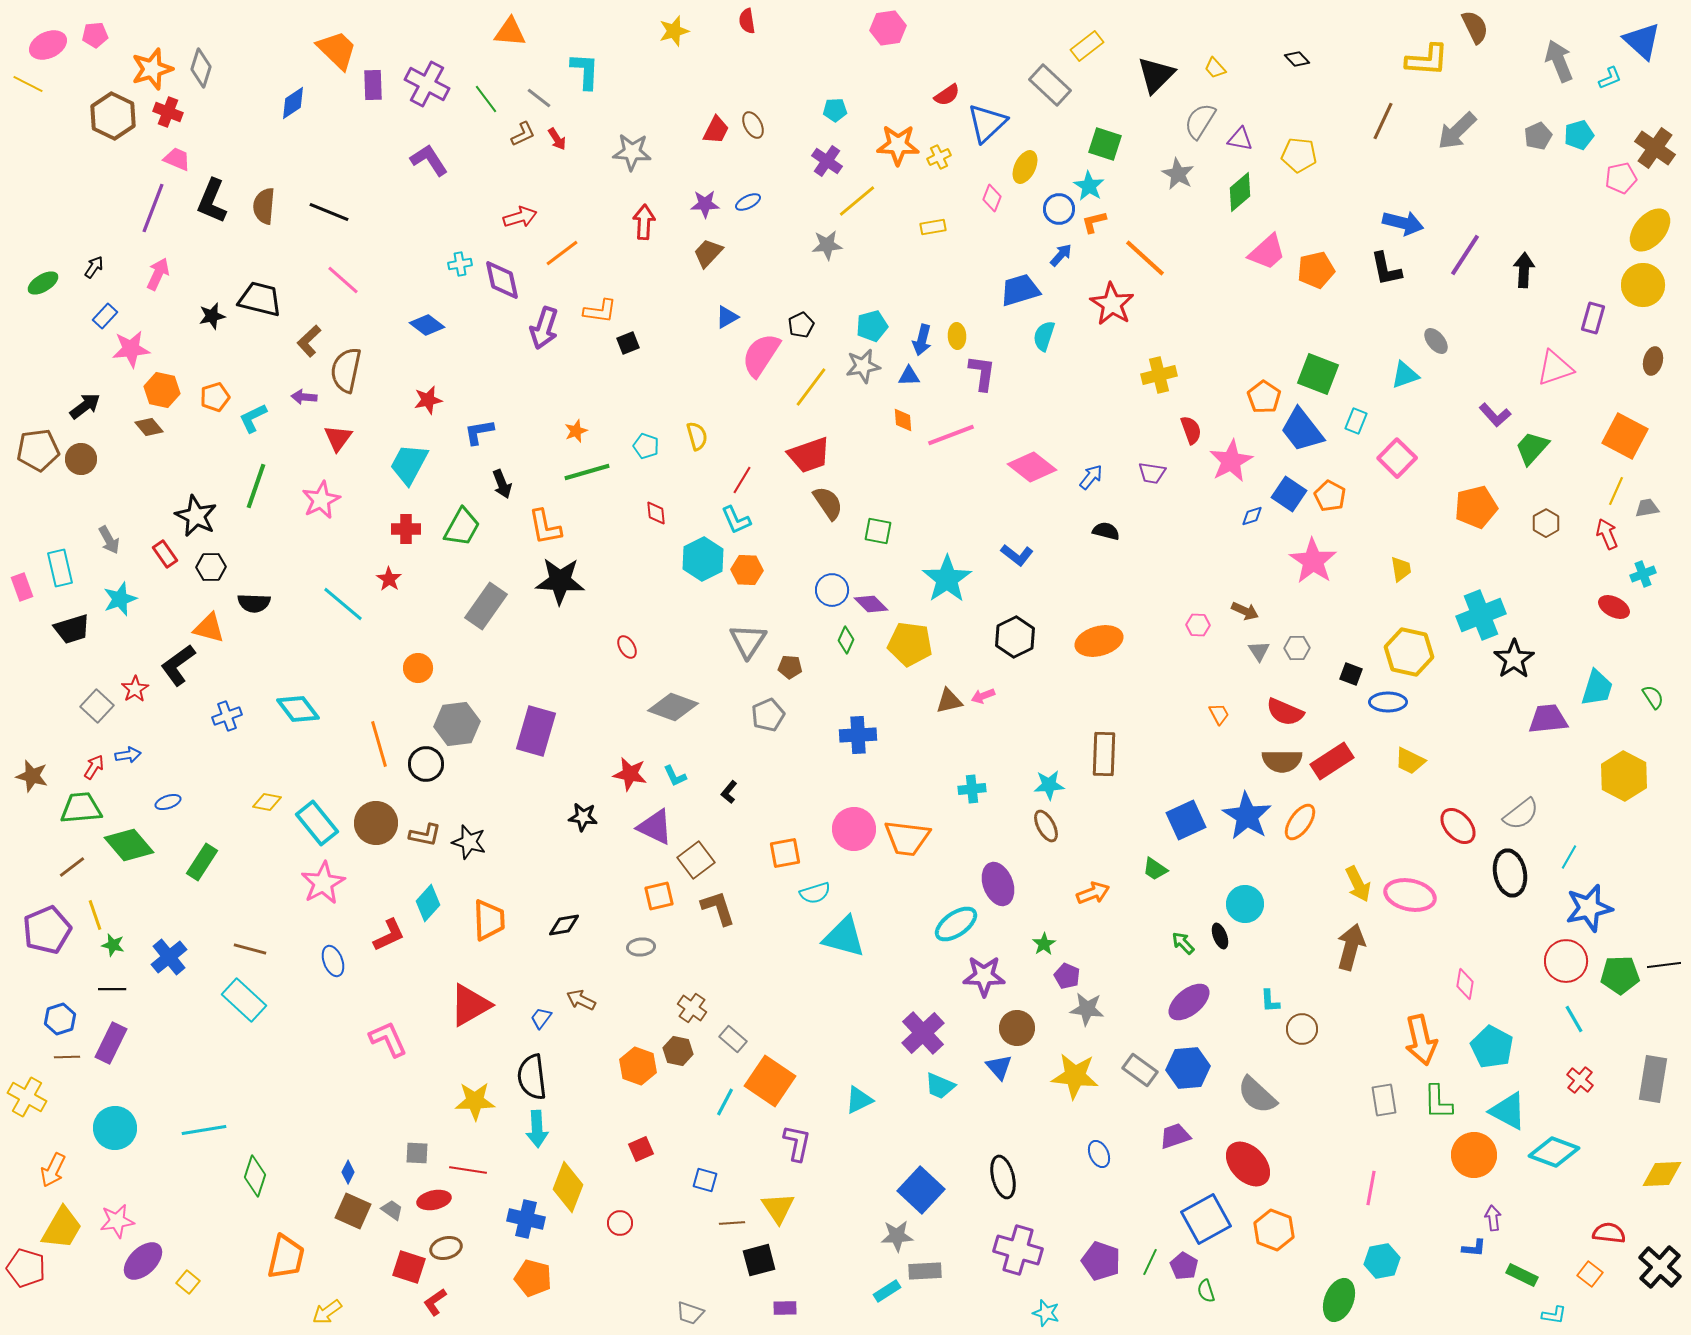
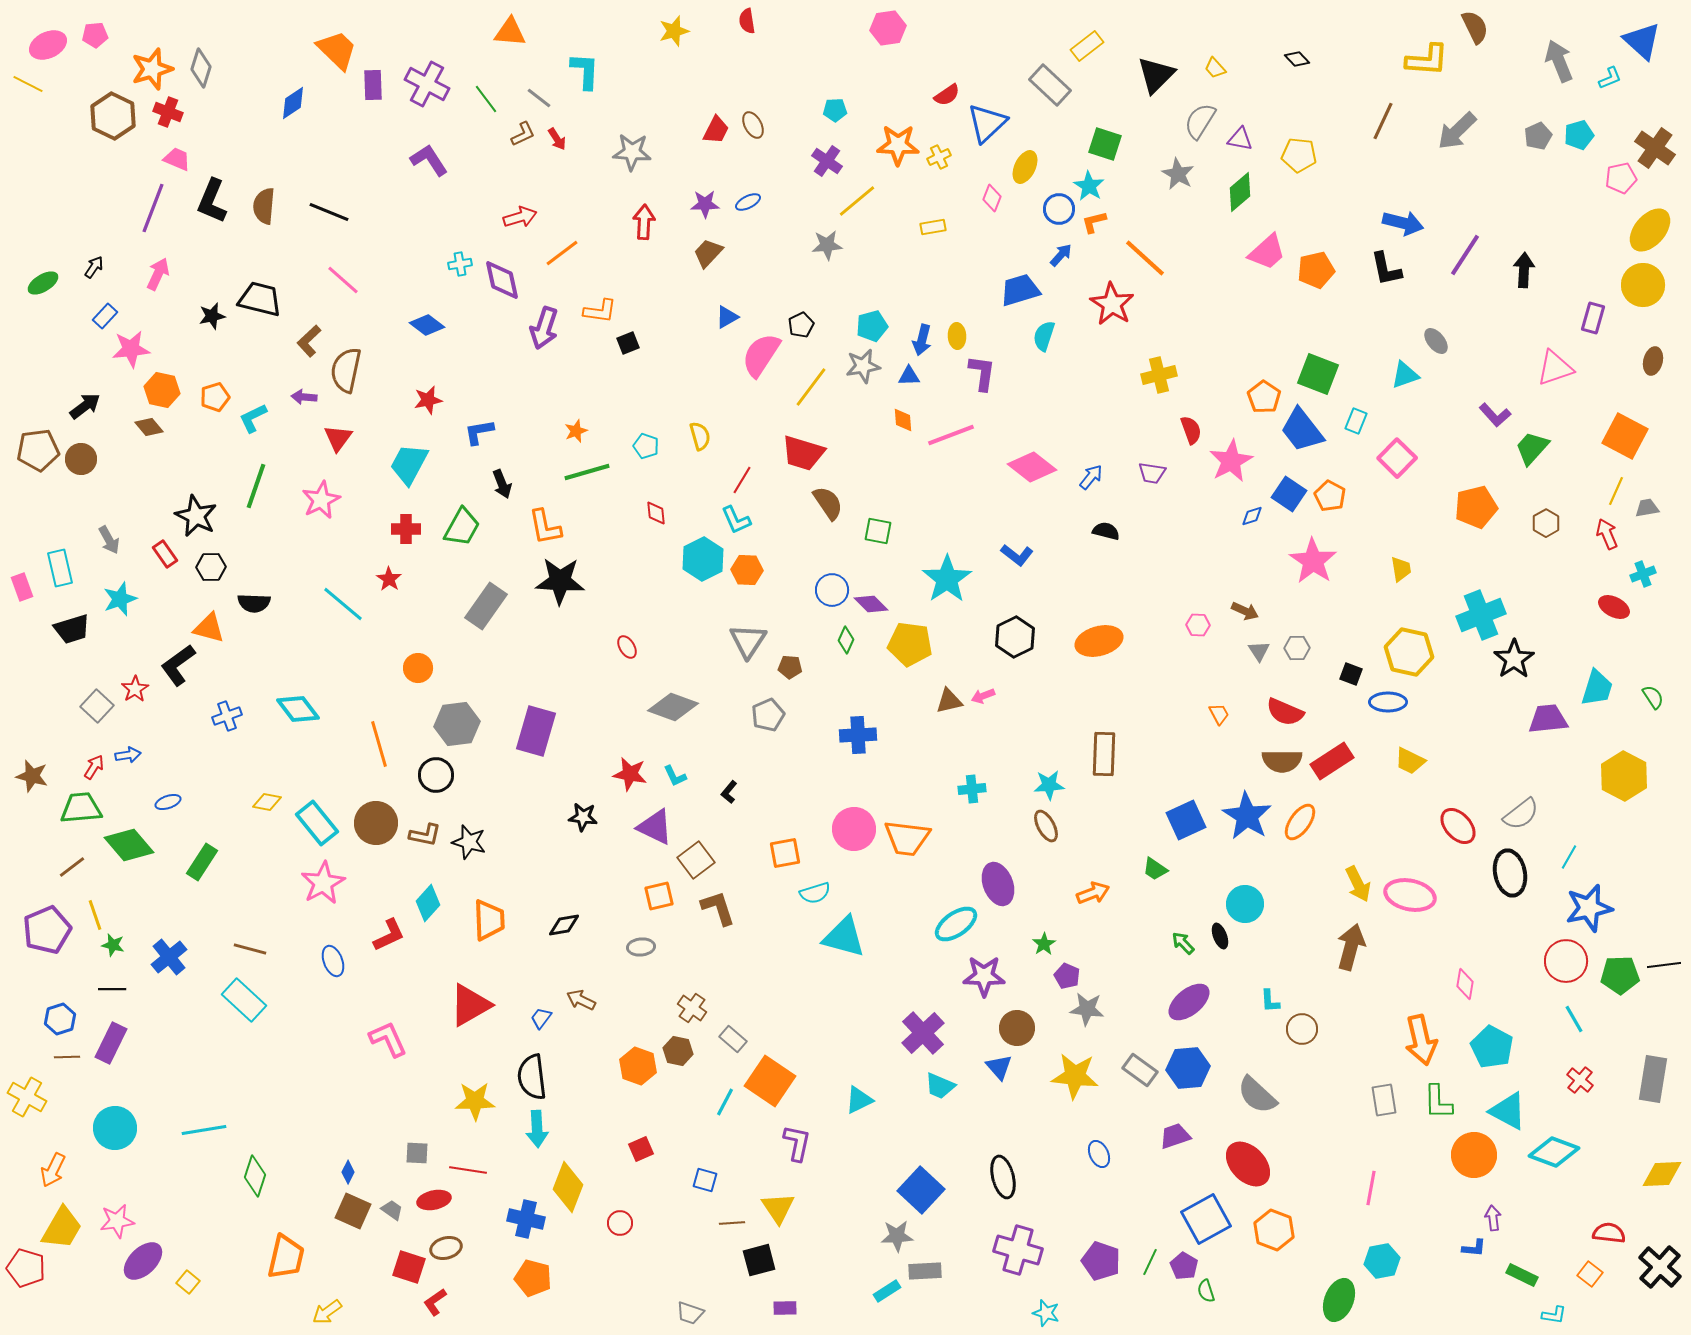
yellow semicircle at (697, 436): moved 3 px right
red trapezoid at (809, 455): moved 6 px left, 2 px up; rotated 36 degrees clockwise
black circle at (426, 764): moved 10 px right, 11 px down
